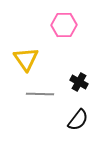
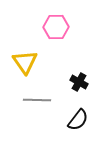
pink hexagon: moved 8 px left, 2 px down
yellow triangle: moved 1 px left, 3 px down
gray line: moved 3 px left, 6 px down
